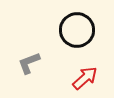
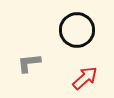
gray L-shape: rotated 15 degrees clockwise
